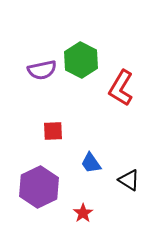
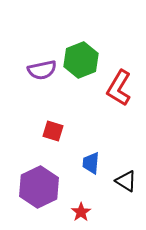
green hexagon: rotated 12 degrees clockwise
red L-shape: moved 2 px left
red square: rotated 20 degrees clockwise
blue trapezoid: rotated 40 degrees clockwise
black triangle: moved 3 px left, 1 px down
red star: moved 2 px left, 1 px up
